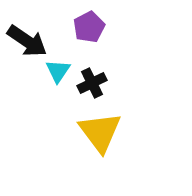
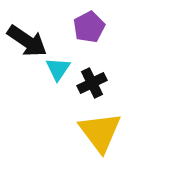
cyan triangle: moved 2 px up
